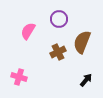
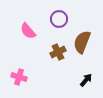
pink semicircle: rotated 72 degrees counterclockwise
